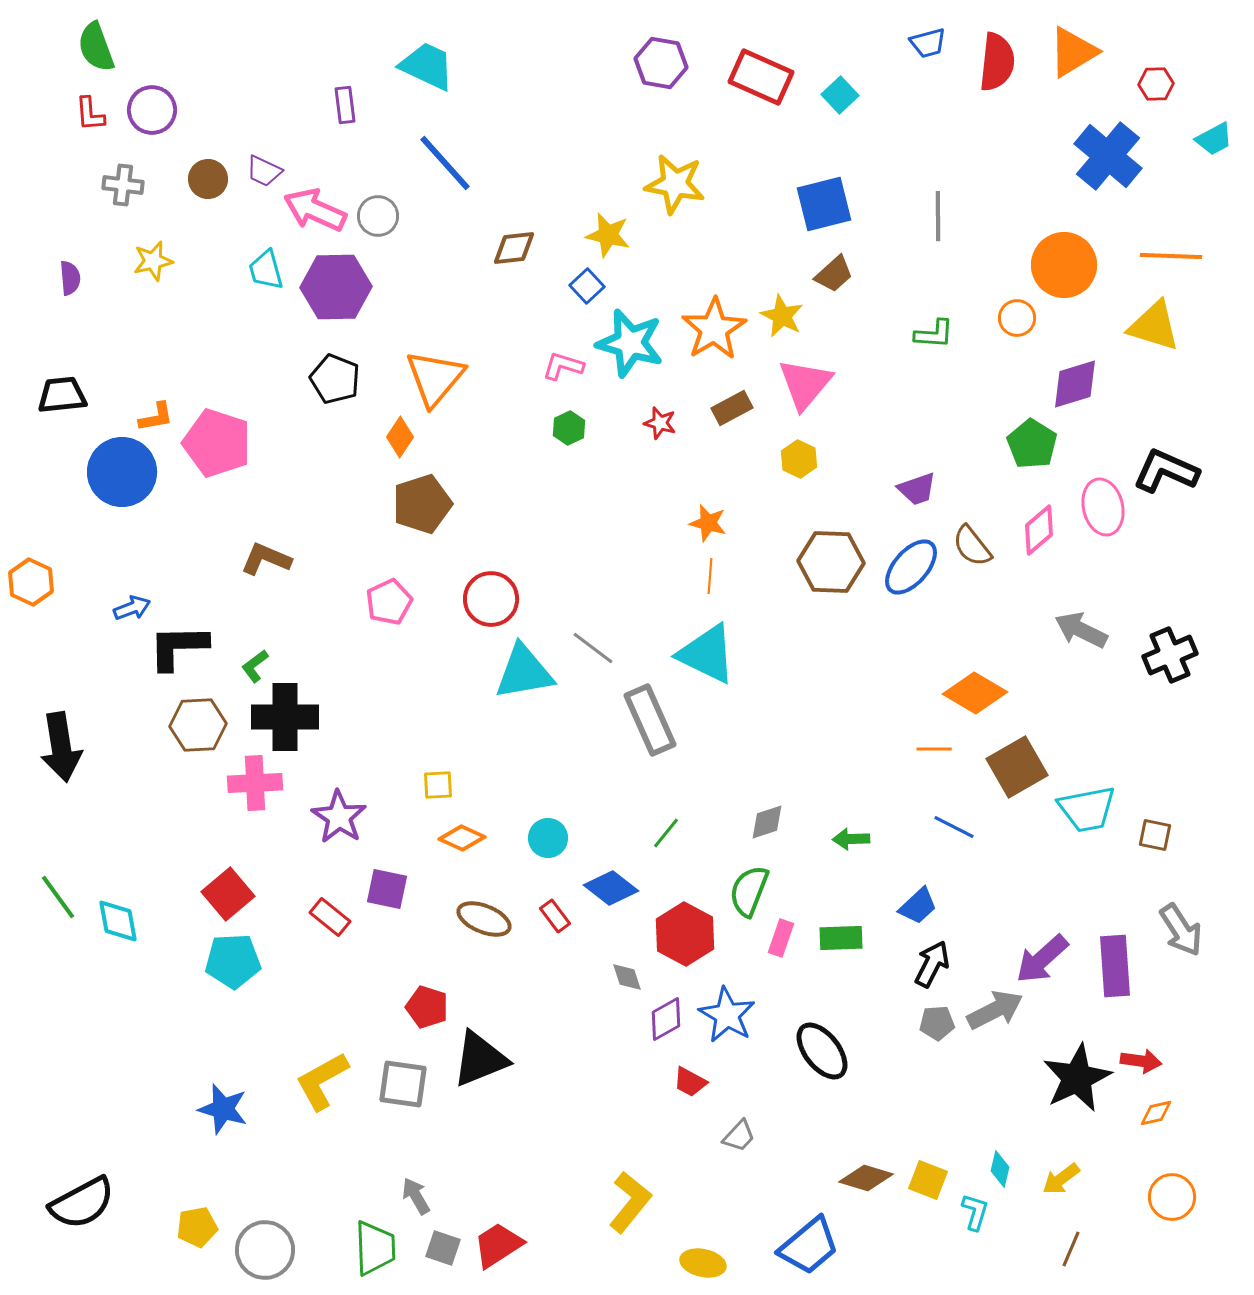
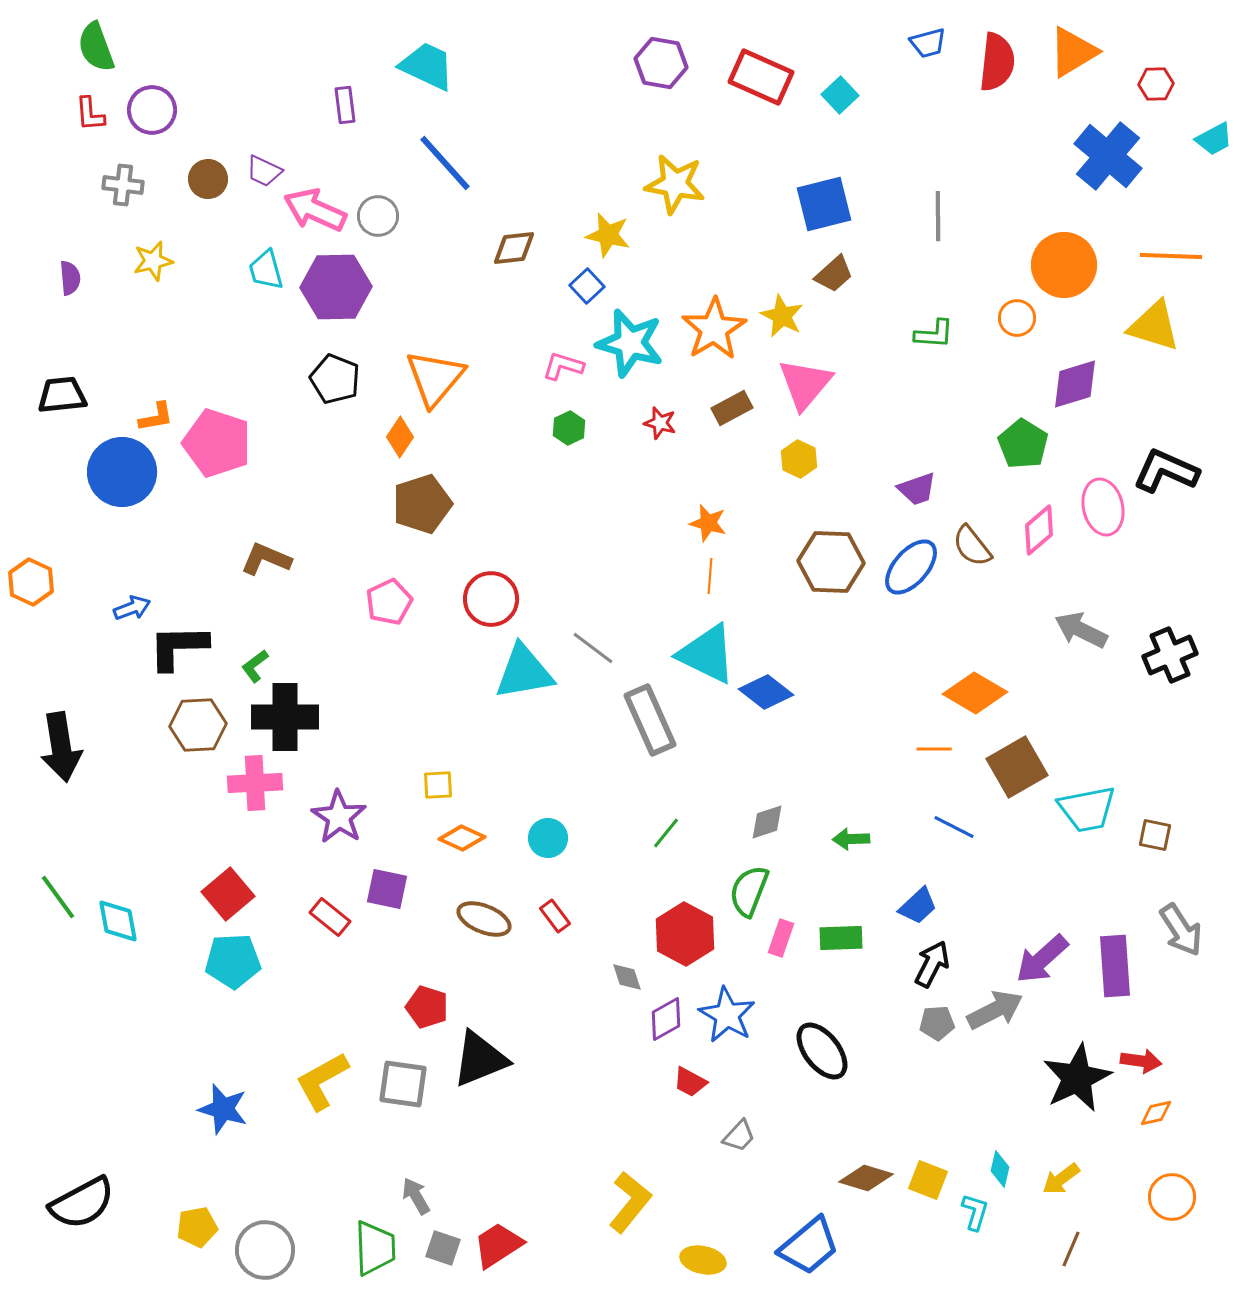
green pentagon at (1032, 444): moved 9 px left
blue diamond at (611, 888): moved 155 px right, 196 px up
yellow ellipse at (703, 1263): moved 3 px up
